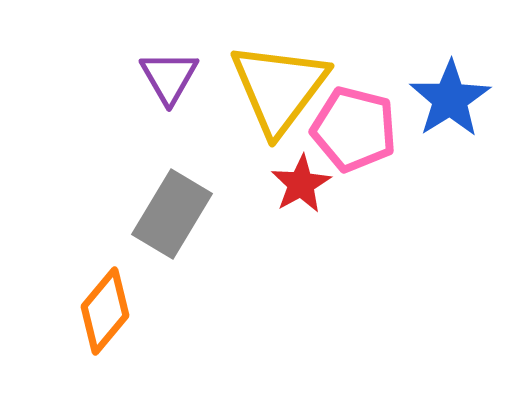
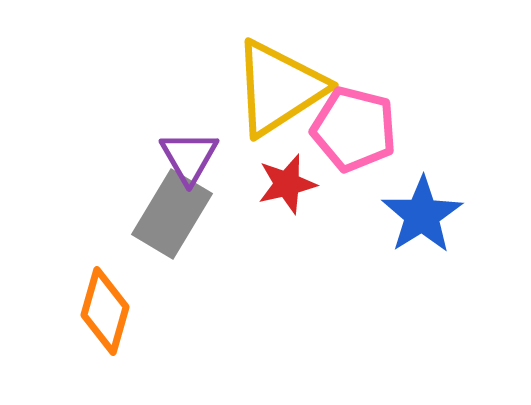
purple triangle: moved 20 px right, 80 px down
yellow triangle: rotated 20 degrees clockwise
blue star: moved 28 px left, 116 px down
red star: moved 14 px left; rotated 16 degrees clockwise
orange diamond: rotated 24 degrees counterclockwise
